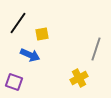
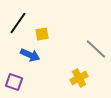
gray line: rotated 65 degrees counterclockwise
